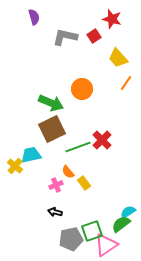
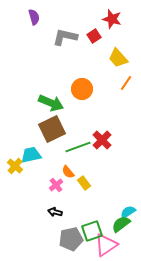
pink cross: rotated 16 degrees counterclockwise
